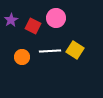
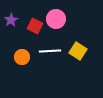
pink circle: moved 1 px down
red square: moved 2 px right
yellow square: moved 3 px right, 1 px down
